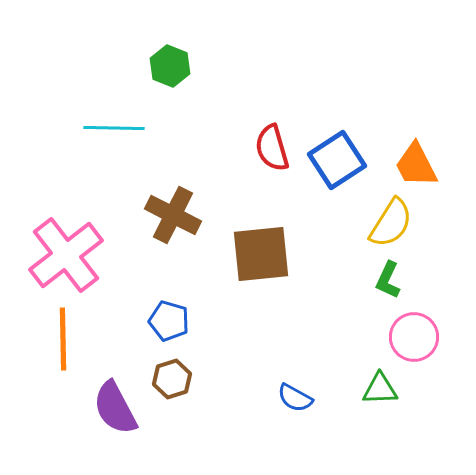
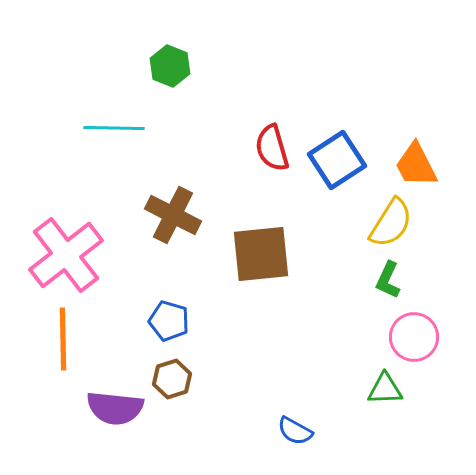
green triangle: moved 5 px right
blue semicircle: moved 33 px down
purple semicircle: rotated 56 degrees counterclockwise
